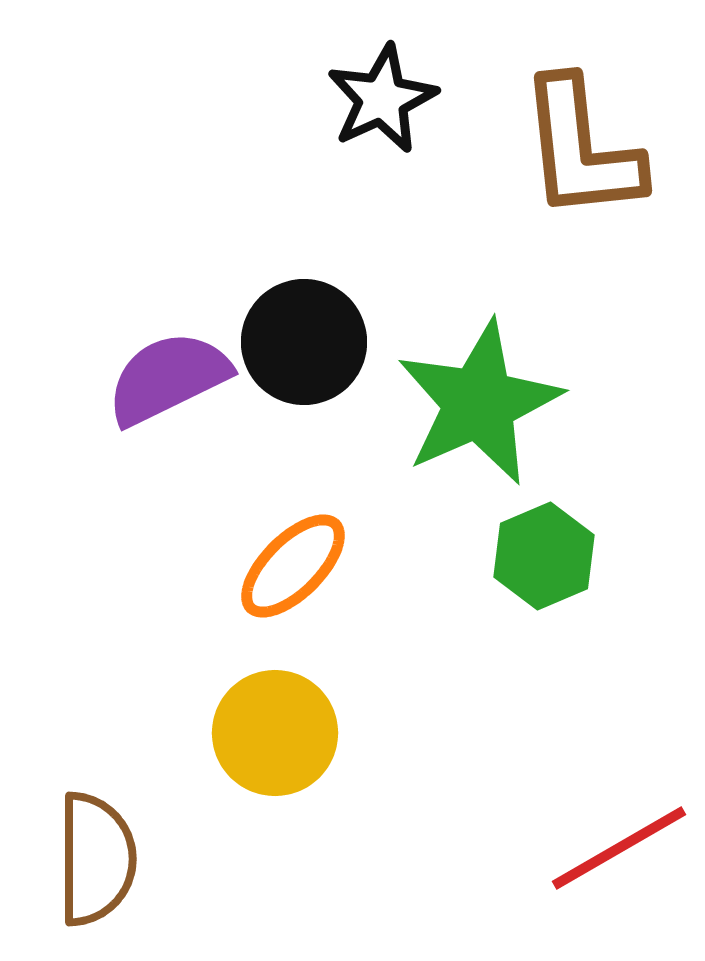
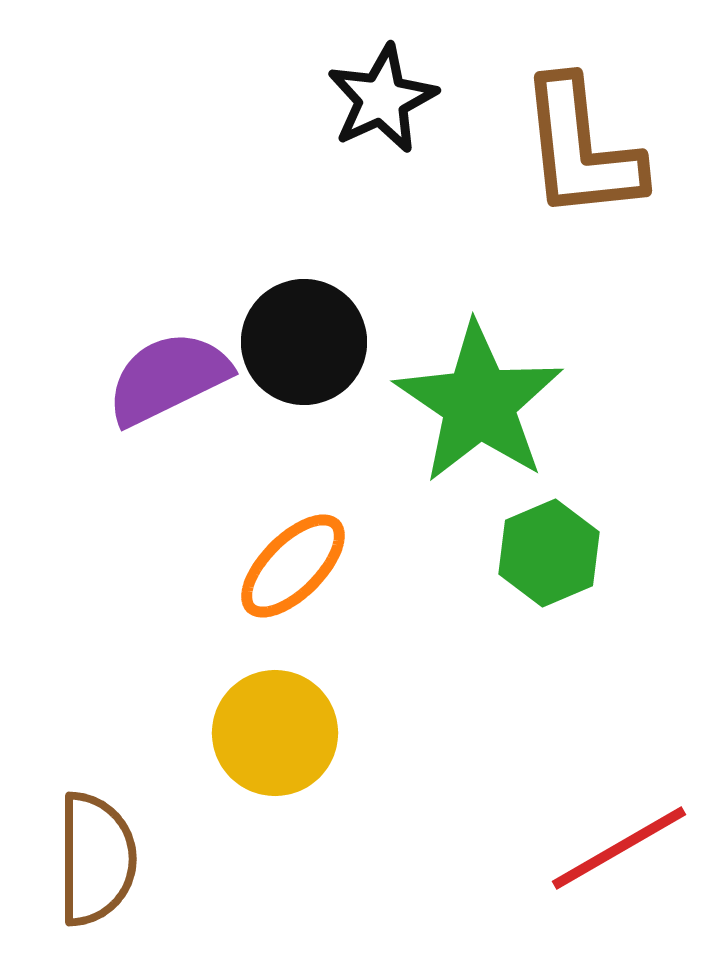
green star: rotated 14 degrees counterclockwise
green hexagon: moved 5 px right, 3 px up
